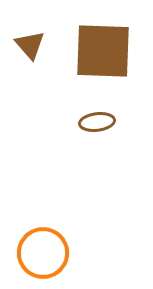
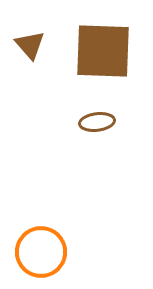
orange circle: moved 2 px left, 1 px up
